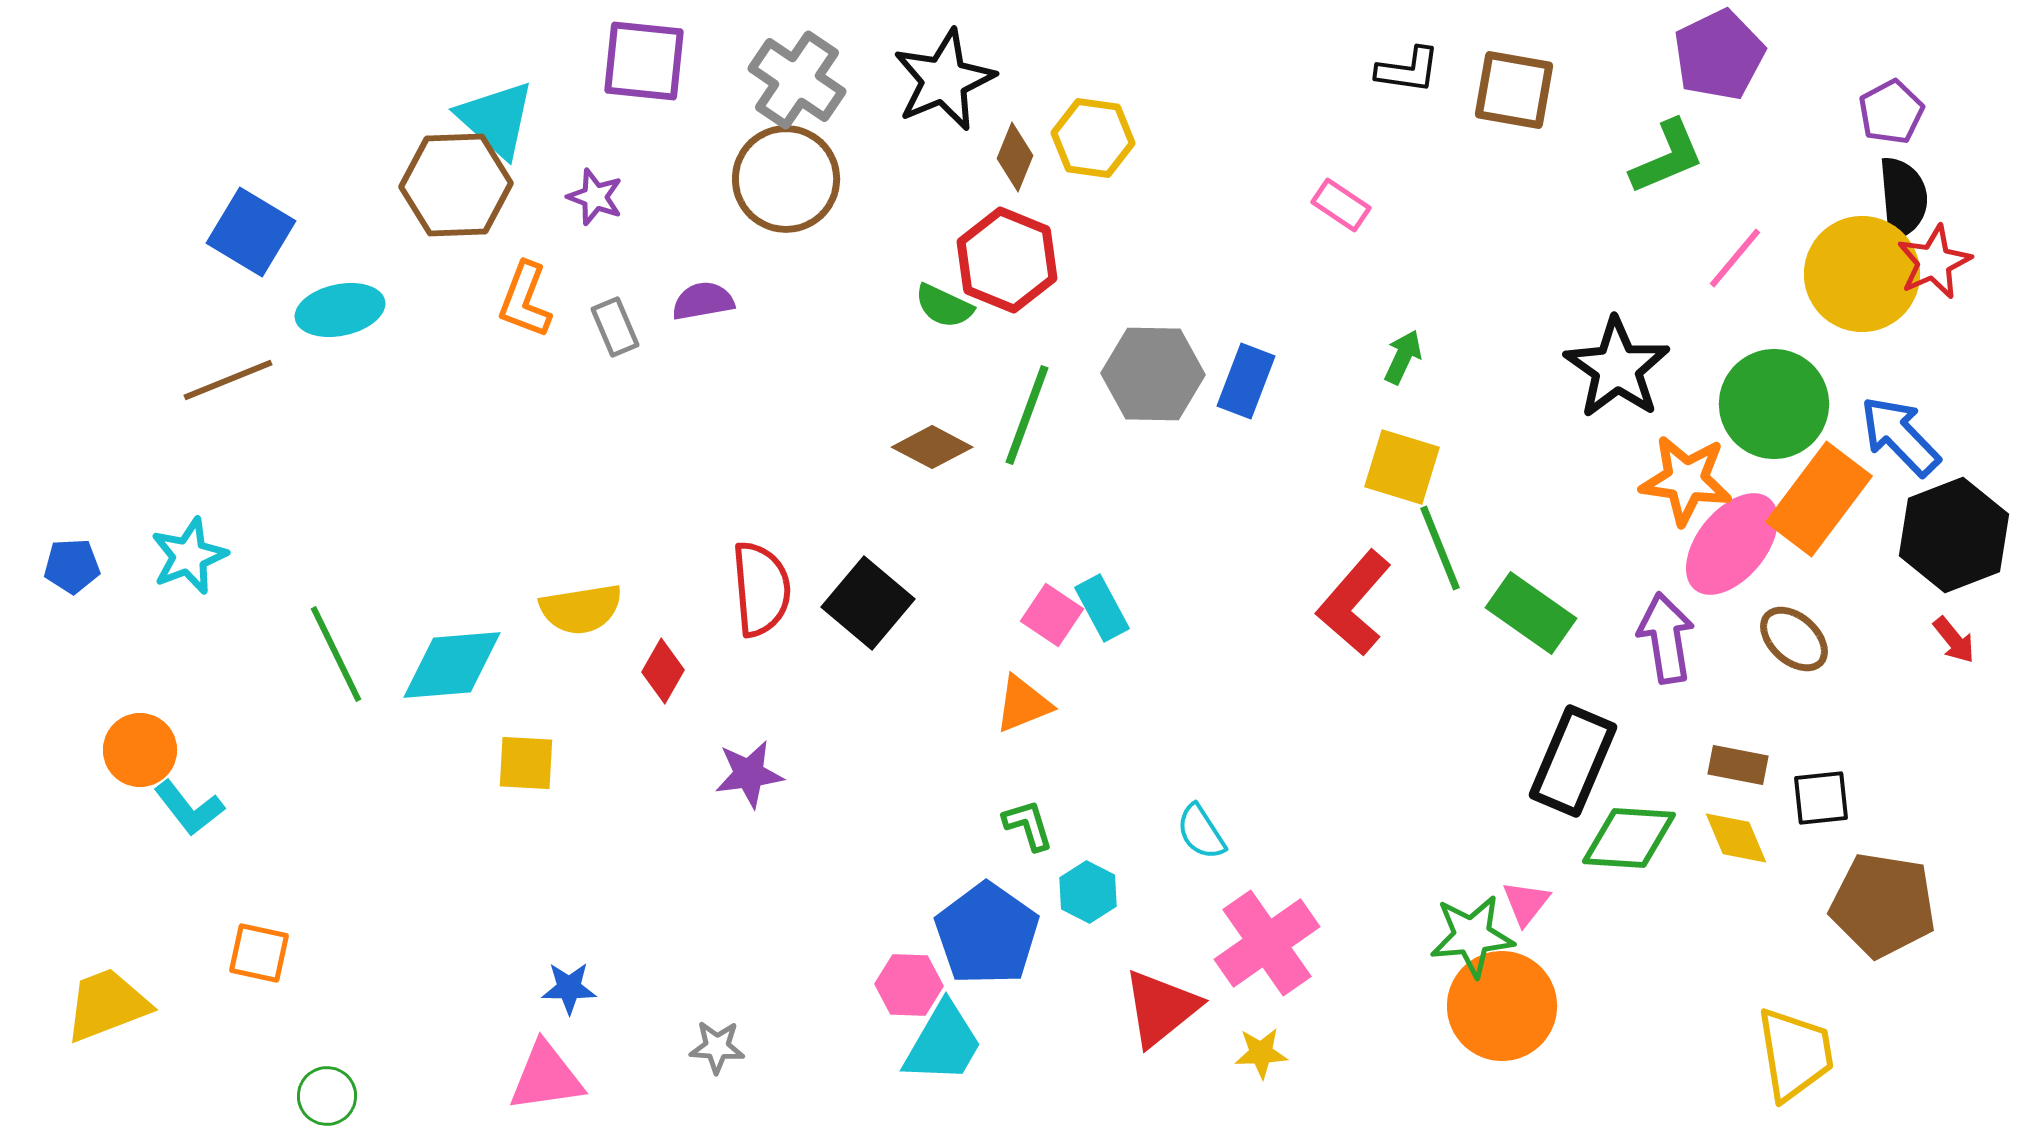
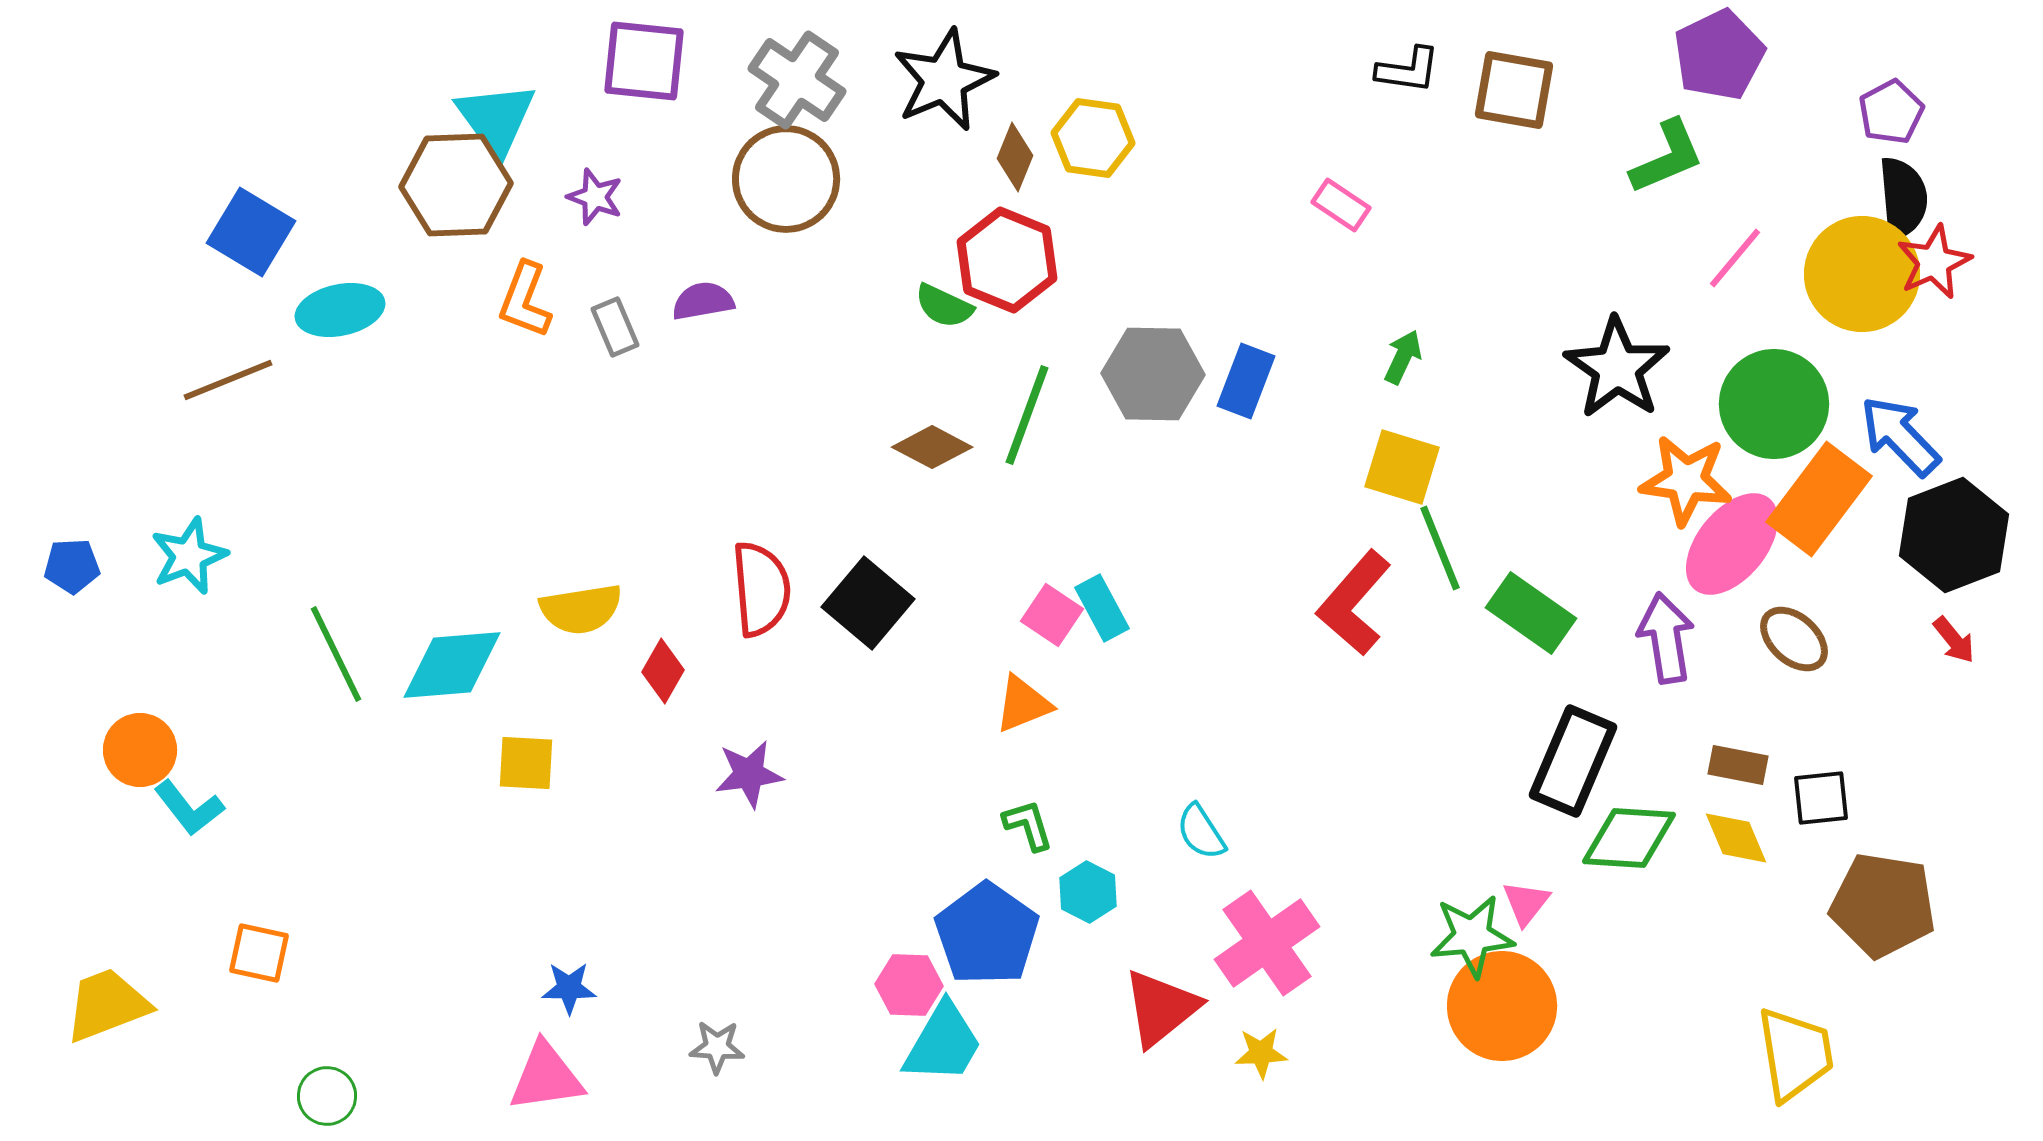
cyan triangle at (496, 119): rotated 12 degrees clockwise
